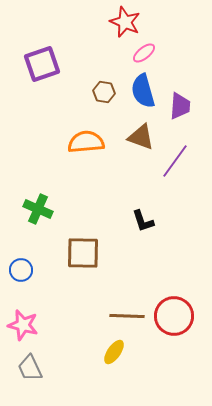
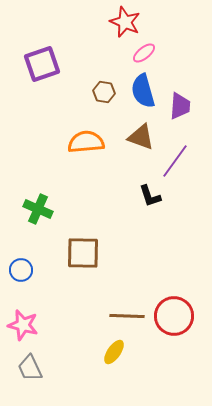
black L-shape: moved 7 px right, 25 px up
